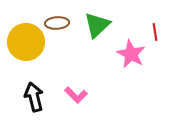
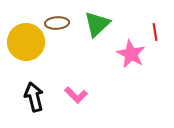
green triangle: moved 1 px up
